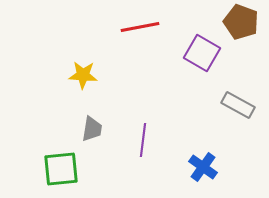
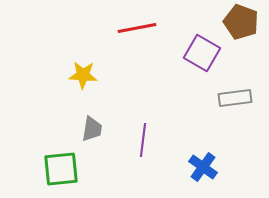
red line: moved 3 px left, 1 px down
gray rectangle: moved 3 px left, 7 px up; rotated 36 degrees counterclockwise
